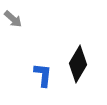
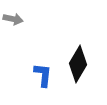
gray arrow: rotated 30 degrees counterclockwise
